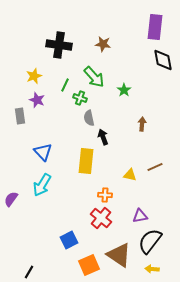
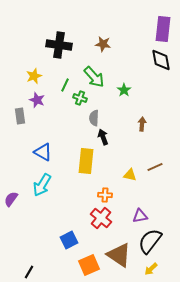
purple rectangle: moved 8 px right, 2 px down
black diamond: moved 2 px left
gray semicircle: moved 5 px right; rotated 14 degrees clockwise
blue triangle: rotated 18 degrees counterclockwise
yellow arrow: moved 1 px left; rotated 48 degrees counterclockwise
